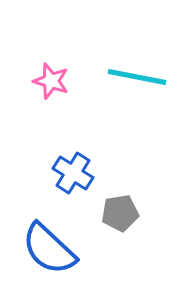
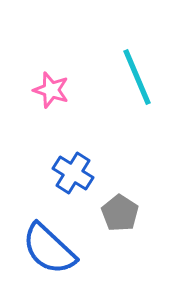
cyan line: rotated 56 degrees clockwise
pink star: moved 9 px down
gray pentagon: rotated 30 degrees counterclockwise
